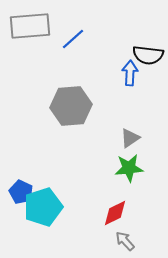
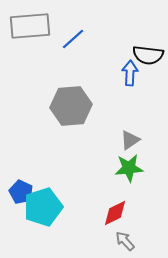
gray triangle: moved 2 px down
